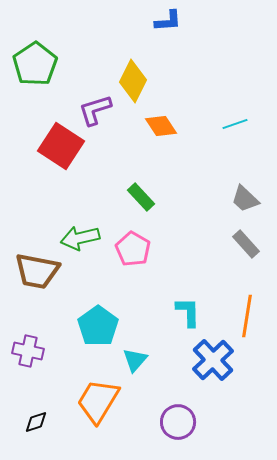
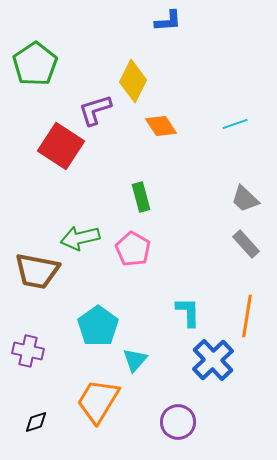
green rectangle: rotated 28 degrees clockwise
